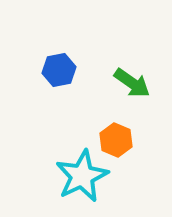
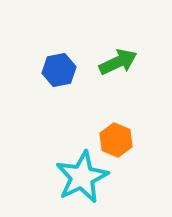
green arrow: moved 14 px left, 21 px up; rotated 60 degrees counterclockwise
cyan star: moved 1 px down
